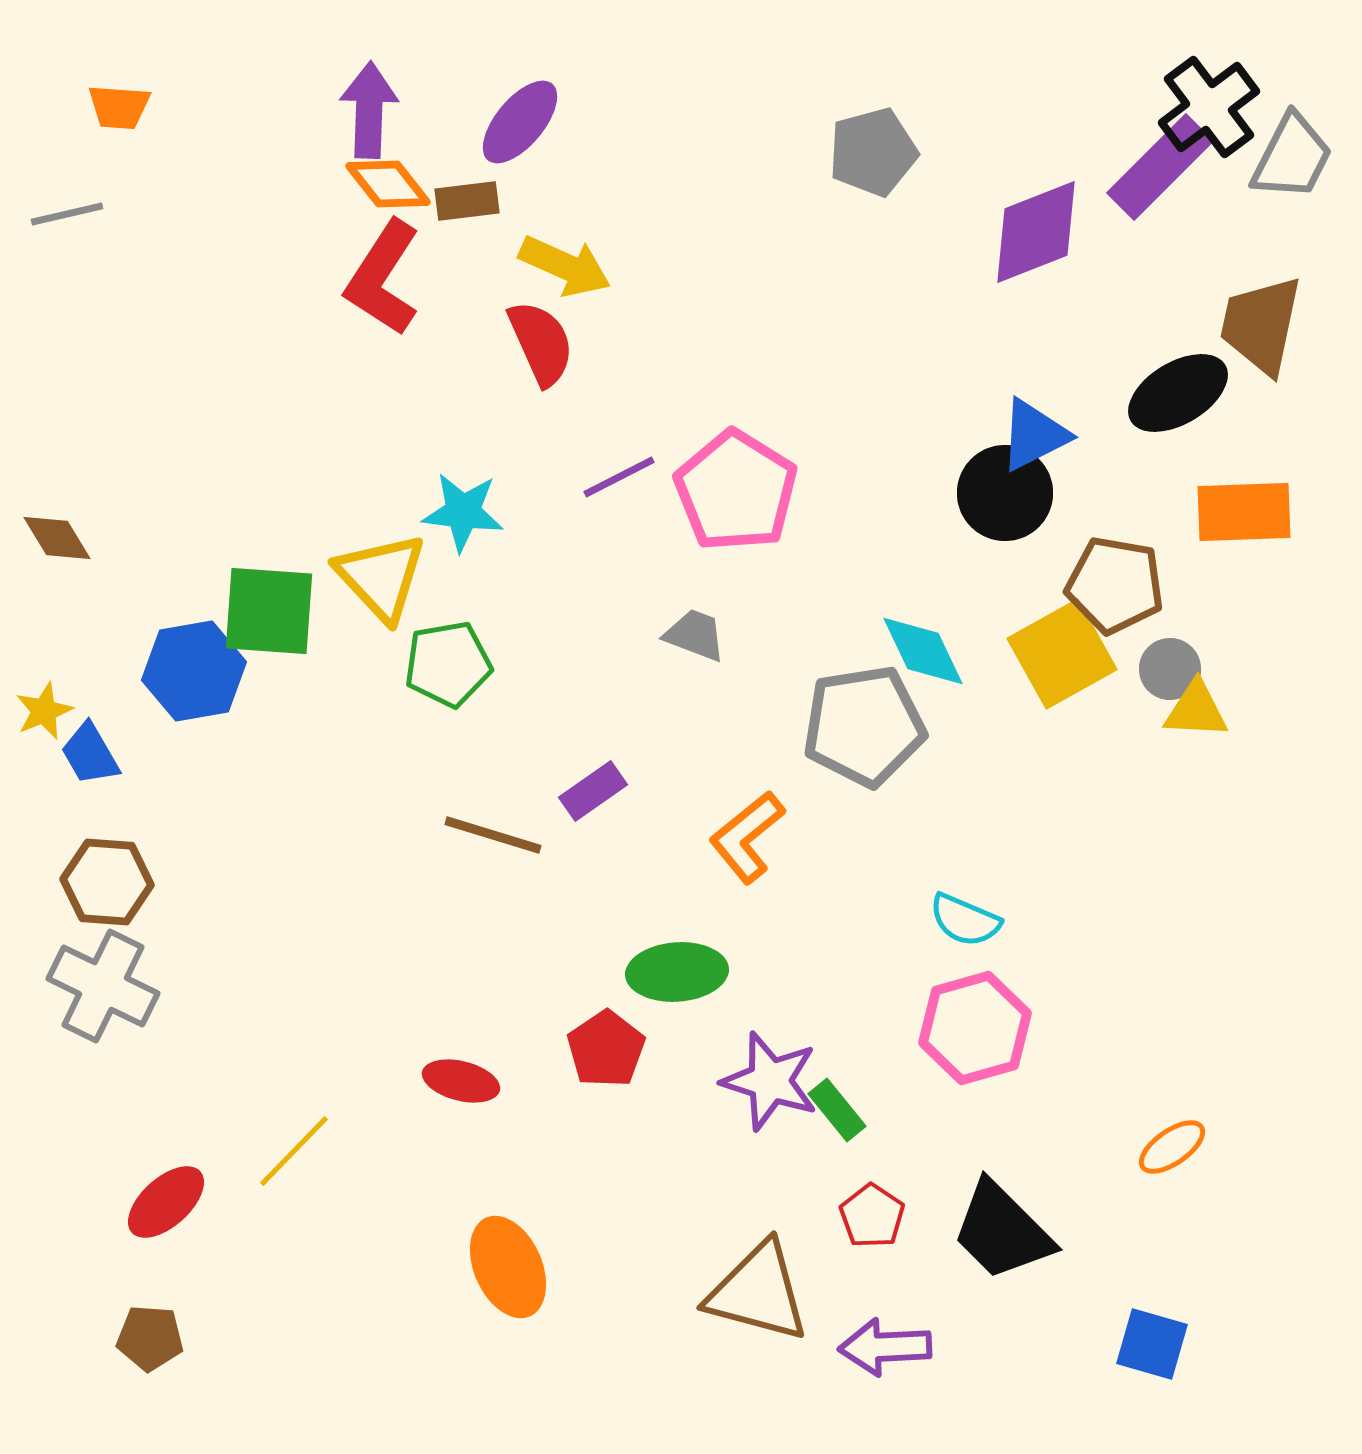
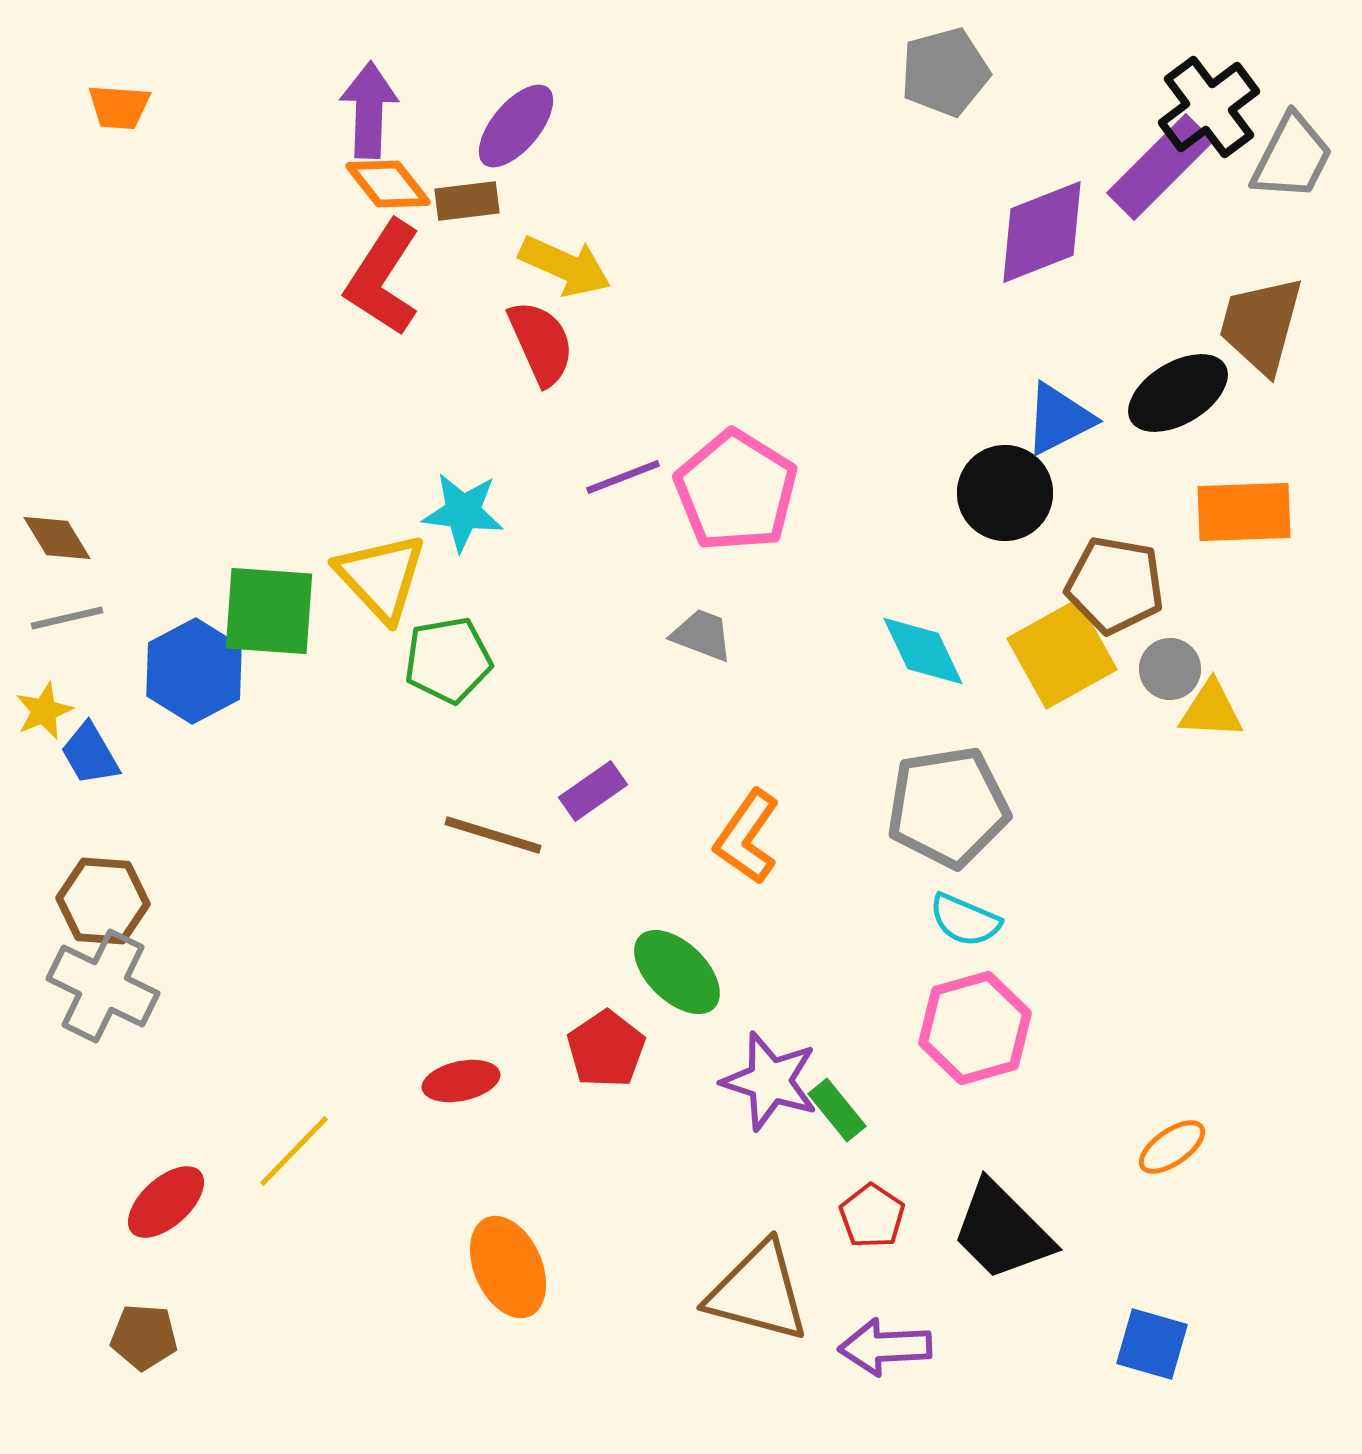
purple ellipse at (520, 122): moved 4 px left, 4 px down
gray pentagon at (873, 152): moved 72 px right, 80 px up
gray line at (67, 214): moved 404 px down
purple diamond at (1036, 232): moved 6 px right
brown trapezoid at (1261, 325): rotated 3 degrees clockwise
blue triangle at (1034, 435): moved 25 px right, 16 px up
purple line at (619, 477): moved 4 px right; rotated 6 degrees clockwise
gray trapezoid at (695, 635): moved 7 px right
green pentagon at (448, 664): moved 4 px up
blue hexagon at (194, 671): rotated 18 degrees counterclockwise
yellow triangle at (1196, 710): moved 15 px right
gray pentagon at (864, 726): moved 84 px right, 81 px down
orange L-shape at (747, 837): rotated 16 degrees counterclockwise
brown hexagon at (107, 882): moved 4 px left, 19 px down
green ellipse at (677, 972): rotated 48 degrees clockwise
red ellipse at (461, 1081): rotated 26 degrees counterclockwise
brown pentagon at (150, 1338): moved 6 px left, 1 px up
